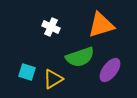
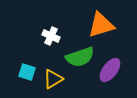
white cross: moved 9 px down
